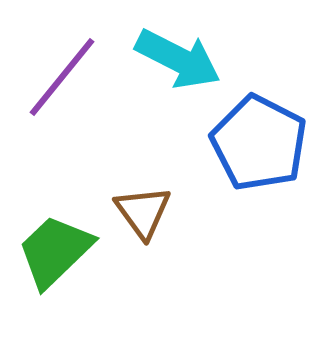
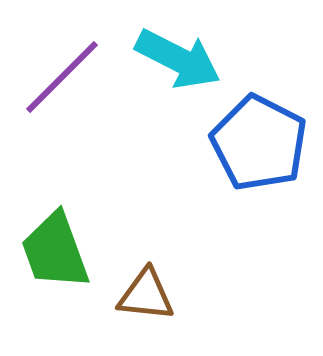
purple line: rotated 6 degrees clockwise
brown triangle: moved 3 px right, 83 px down; rotated 48 degrees counterclockwise
green trapezoid: rotated 66 degrees counterclockwise
